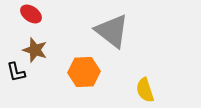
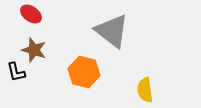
brown star: moved 1 px left
orange hexagon: rotated 16 degrees clockwise
yellow semicircle: rotated 10 degrees clockwise
